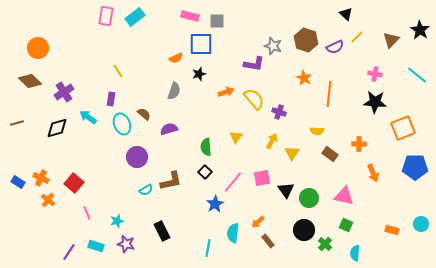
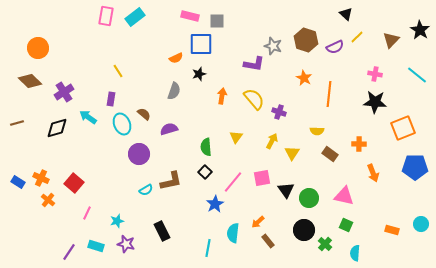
orange arrow at (226, 92): moved 4 px left, 4 px down; rotated 63 degrees counterclockwise
purple circle at (137, 157): moved 2 px right, 3 px up
pink line at (87, 213): rotated 48 degrees clockwise
